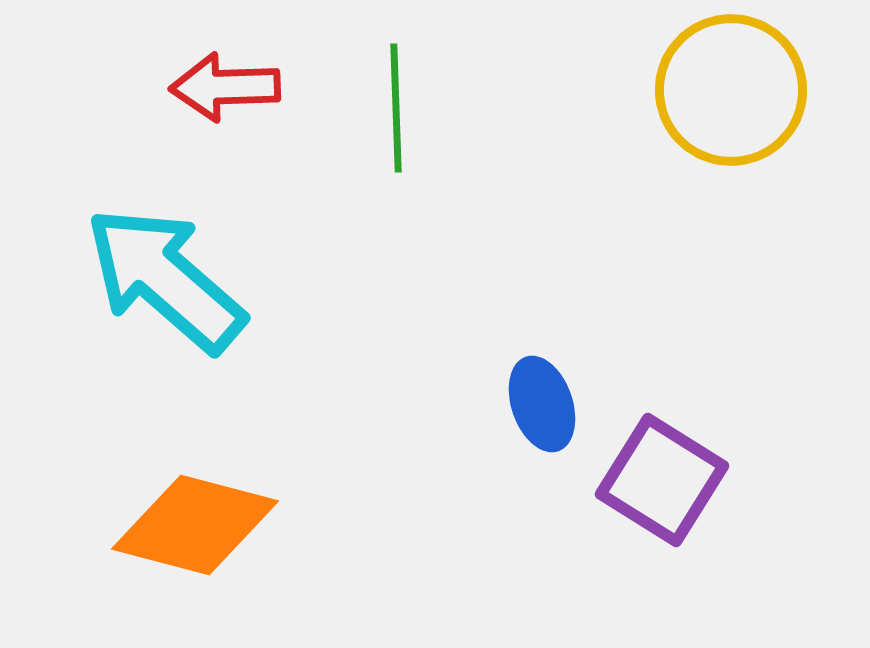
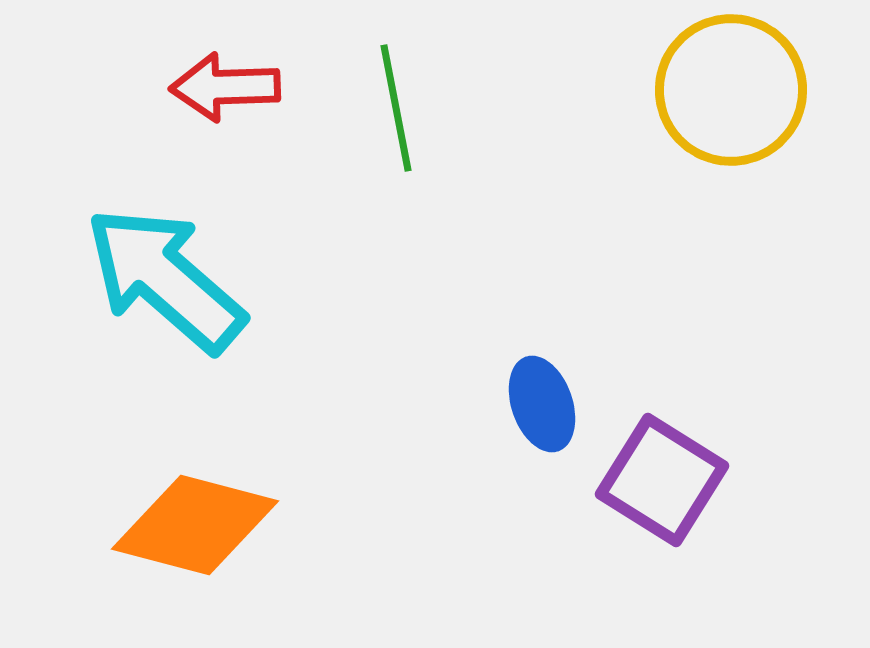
green line: rotated 9 degrees counterclockwise
